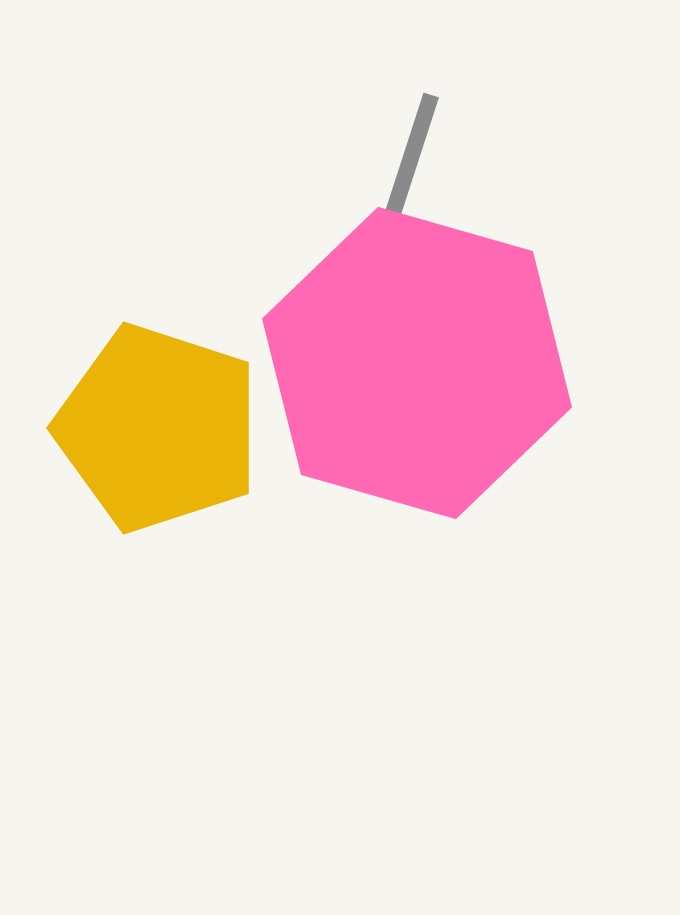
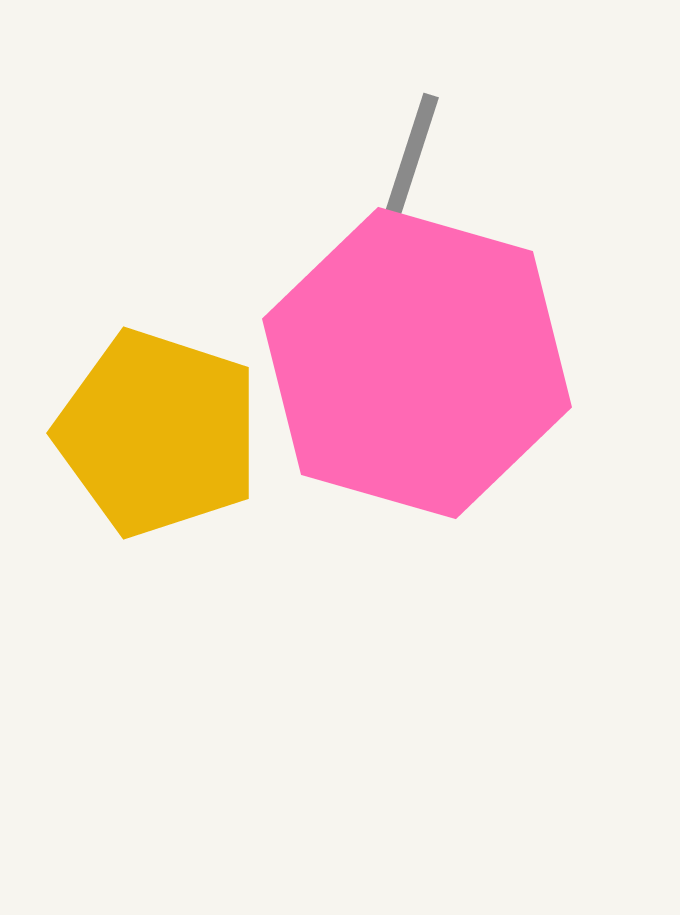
yellow pentagon: moved 5 px down
